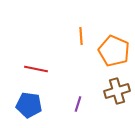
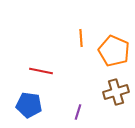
orange line: moved 2 px down
red line: moved 5 px right, 2 px down
brown cross: moved 1 px left, 1 px down
purple line: moved 8 px down
